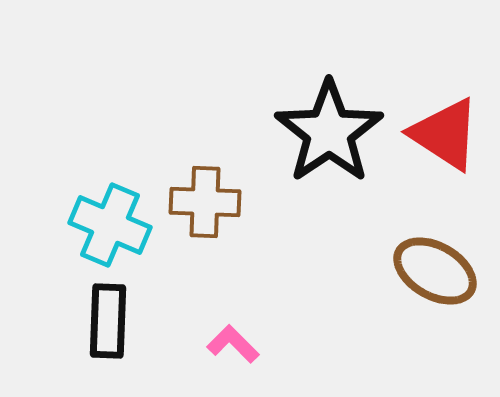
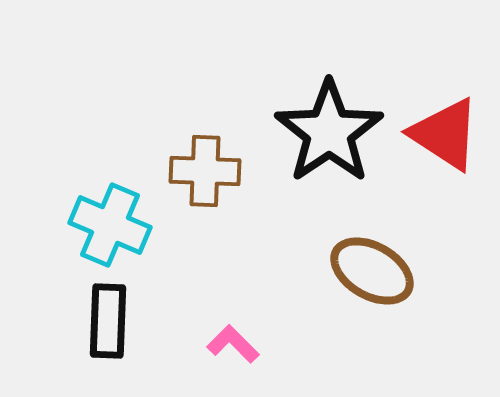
brown cross: moved 31 px up
brown ellipse: moved 63 px left
